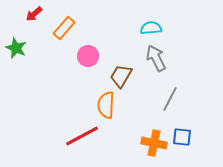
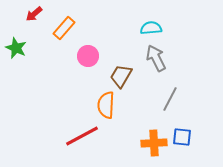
orange cross: rotated 15 degrees counterclockwise
